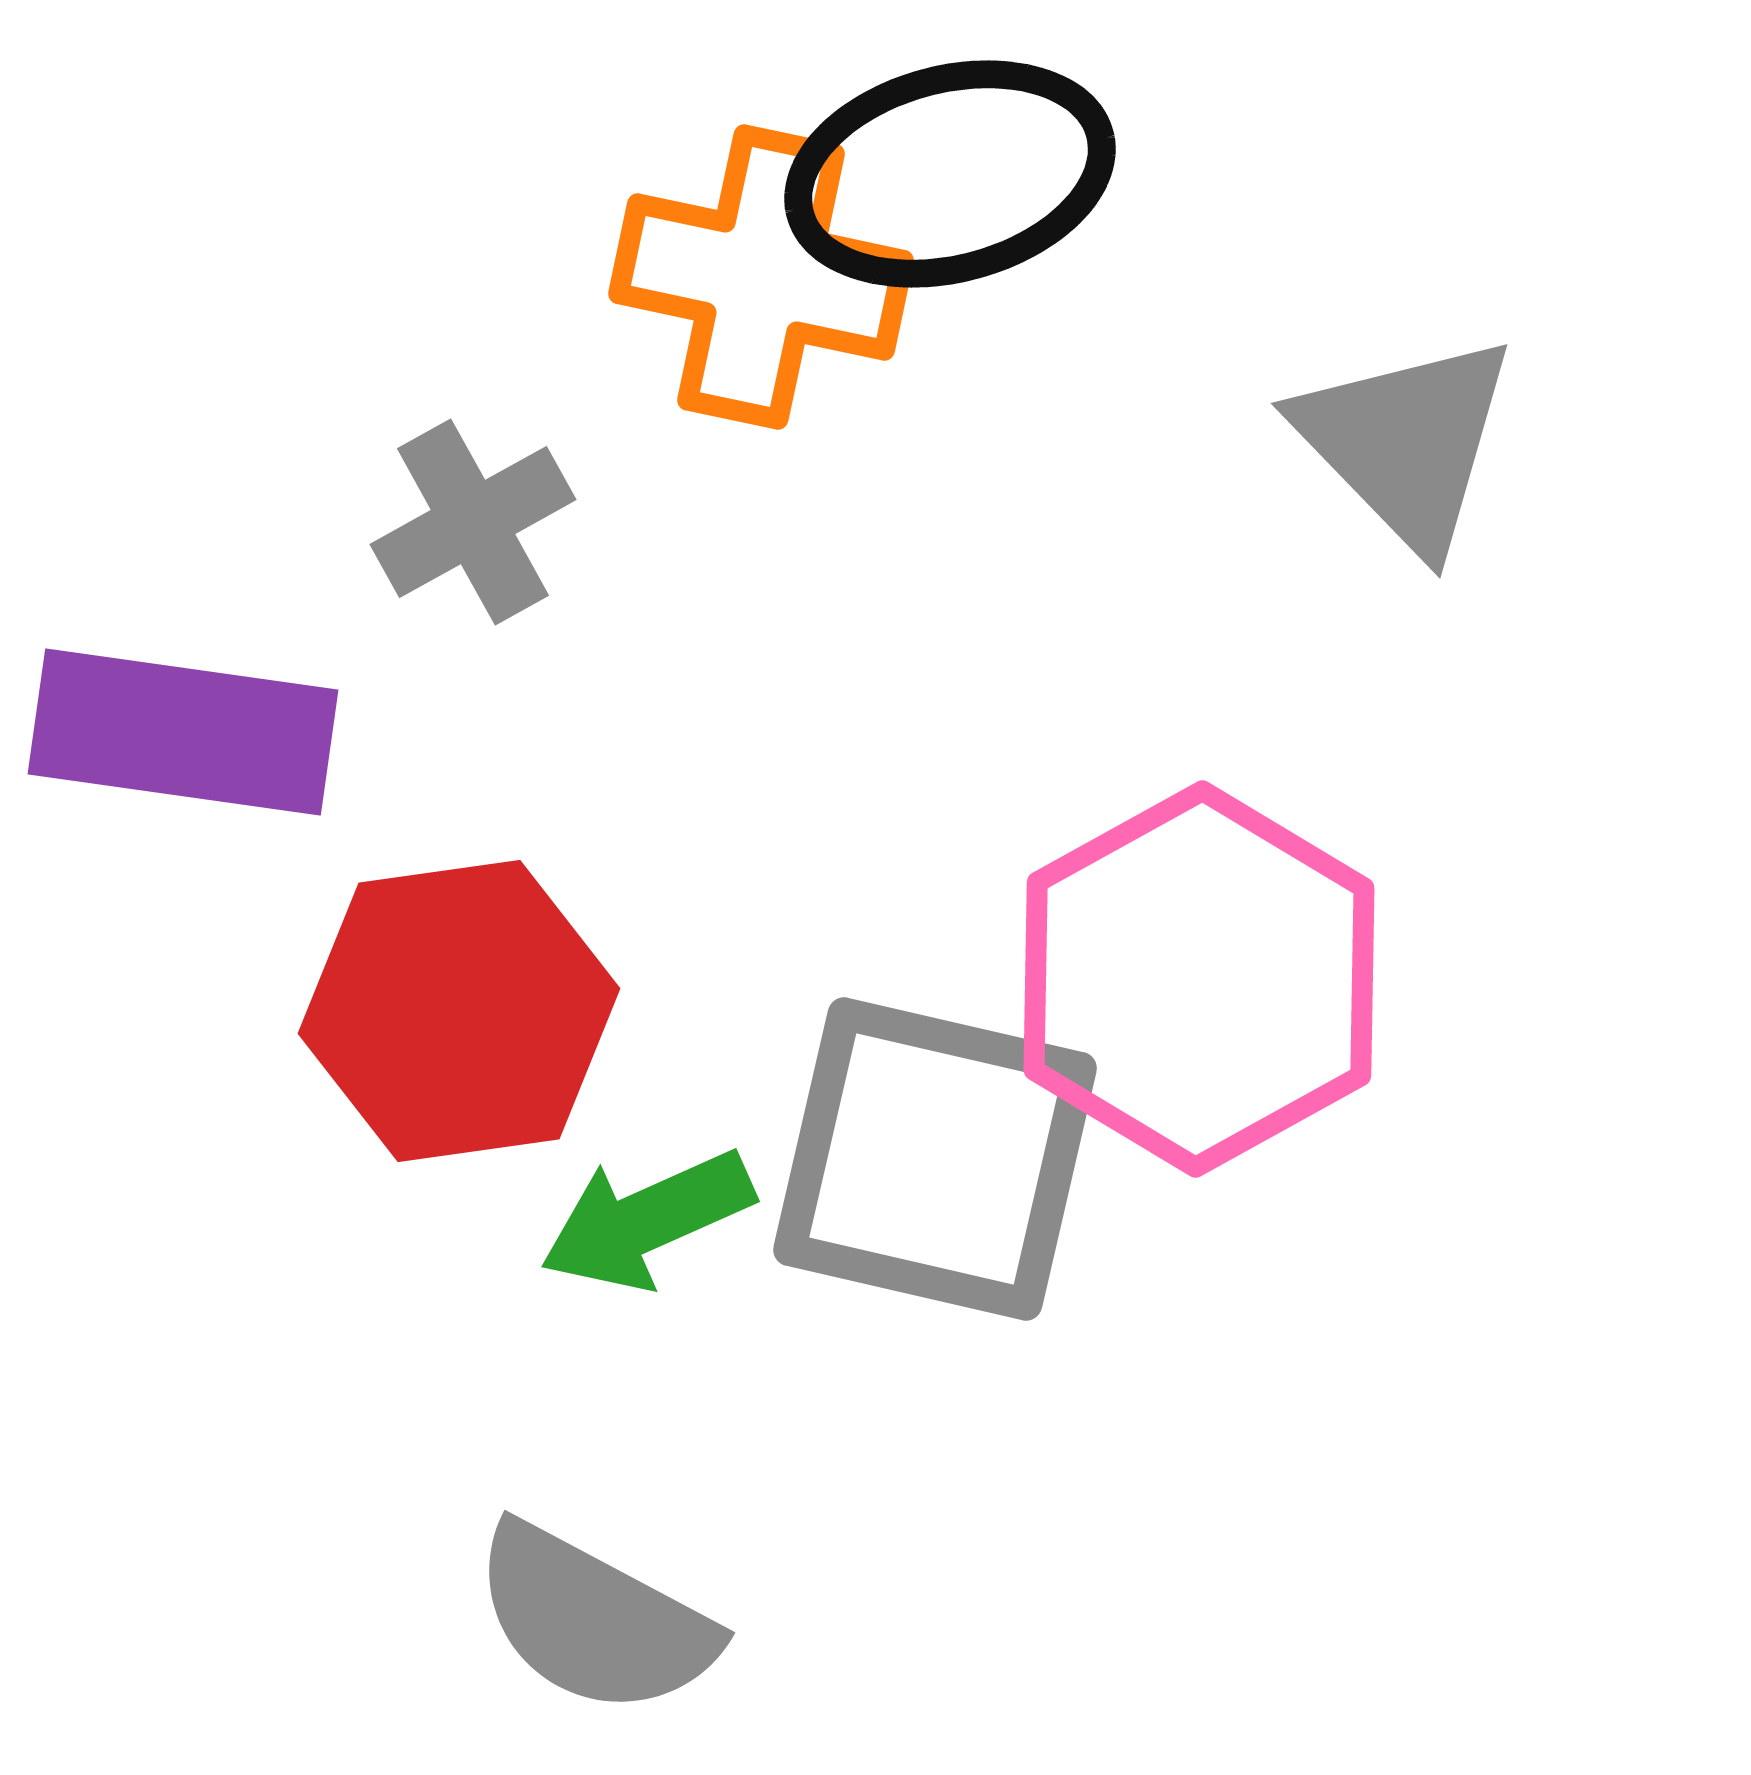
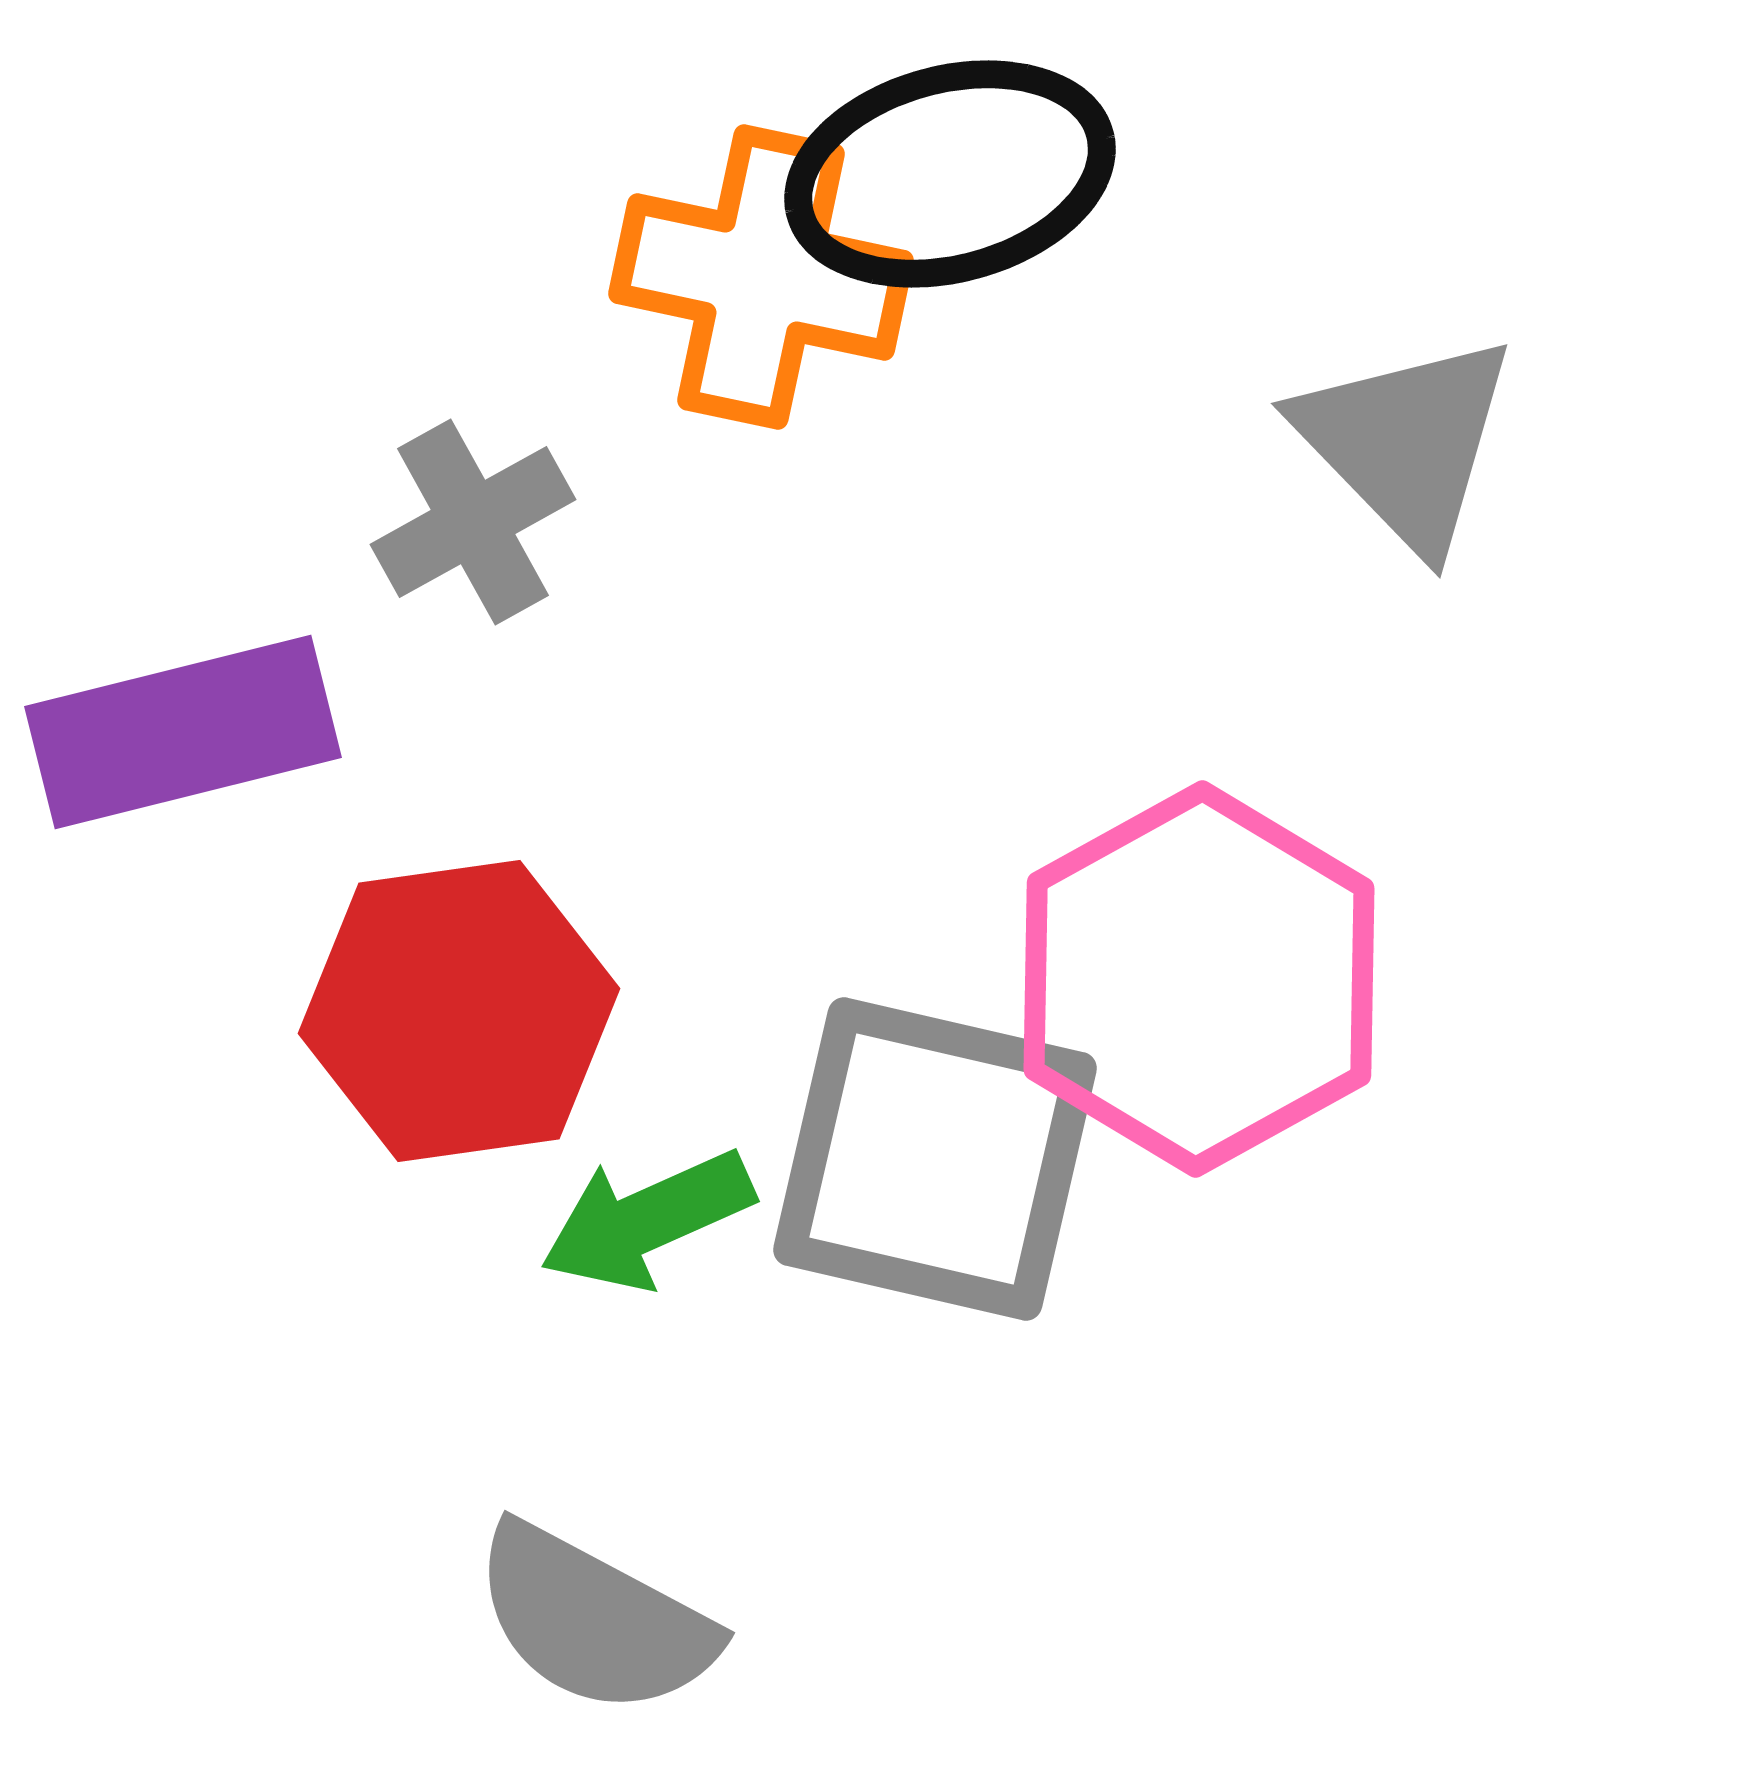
purple rectangle: rotated 22 degrees counterclockwise
